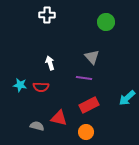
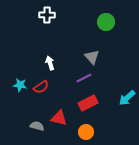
purple line: rotated 35 degrees counterclockwise
red semicircle: rotated 35 degrees counterclockwise
red rectangle: moved 1 px left, 2 px up
